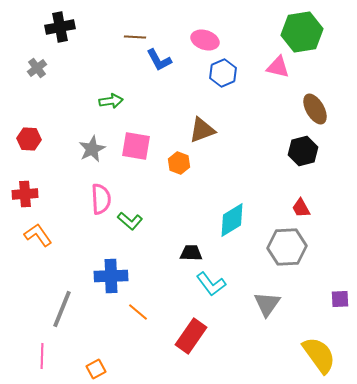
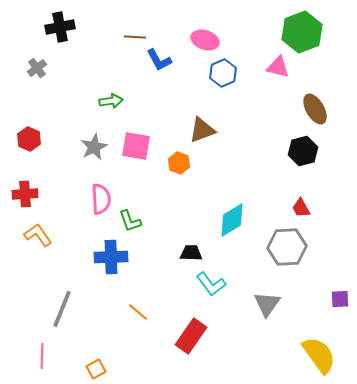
green hexagon: rotated 12 degrees counterclockwise
red hexagon: rotated 20 degrees clockwise
gray star: moved 2 px right, 2 px up
green L-shape: rotated 30 degrees clockwise
blue cross: moved 19 px up
